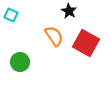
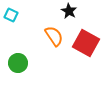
green circle: moved 2 px left, 1 px down
